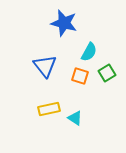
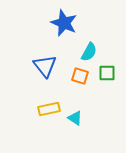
blue star: rotated 8 degrees clockwise
green square: rotated 30 degrees clockwise
